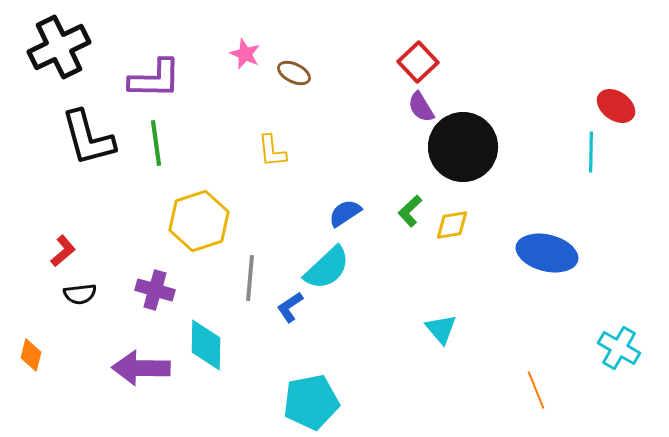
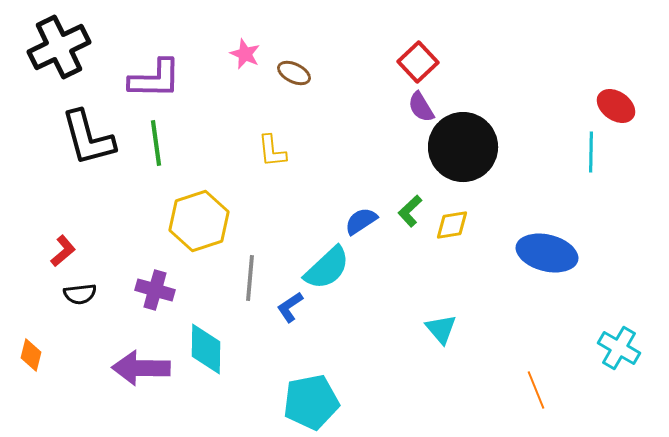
blue semicircle: moved 16 px right, 8 px down
cyan diamond: moved 4 px down
